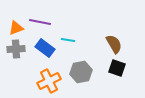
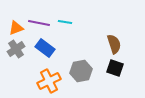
purple line: moved 1 px left, 1 px down
cyan line: moved 3 px left, 18 px up
brown semicircle: rotated 12 degrees clockwise
gray cross: rotated 30 degrees counterclockwise
black square: moved 2 px left
gray hexagon: moved 1 px up
